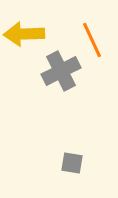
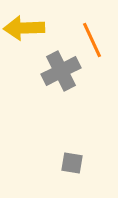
yellow arrow: moved 6 px up
